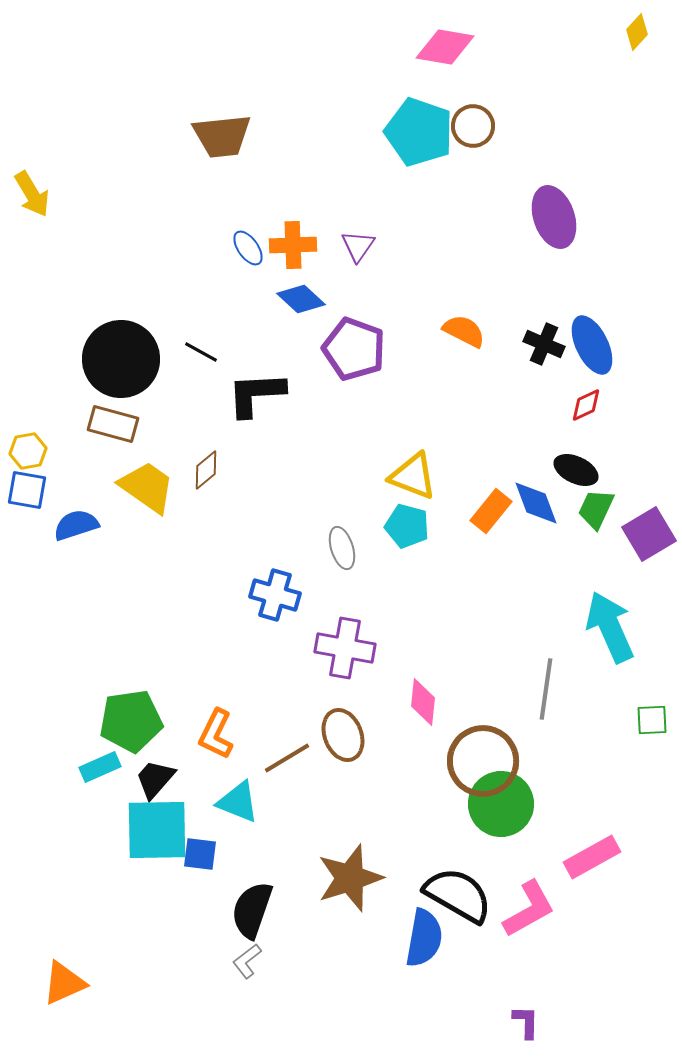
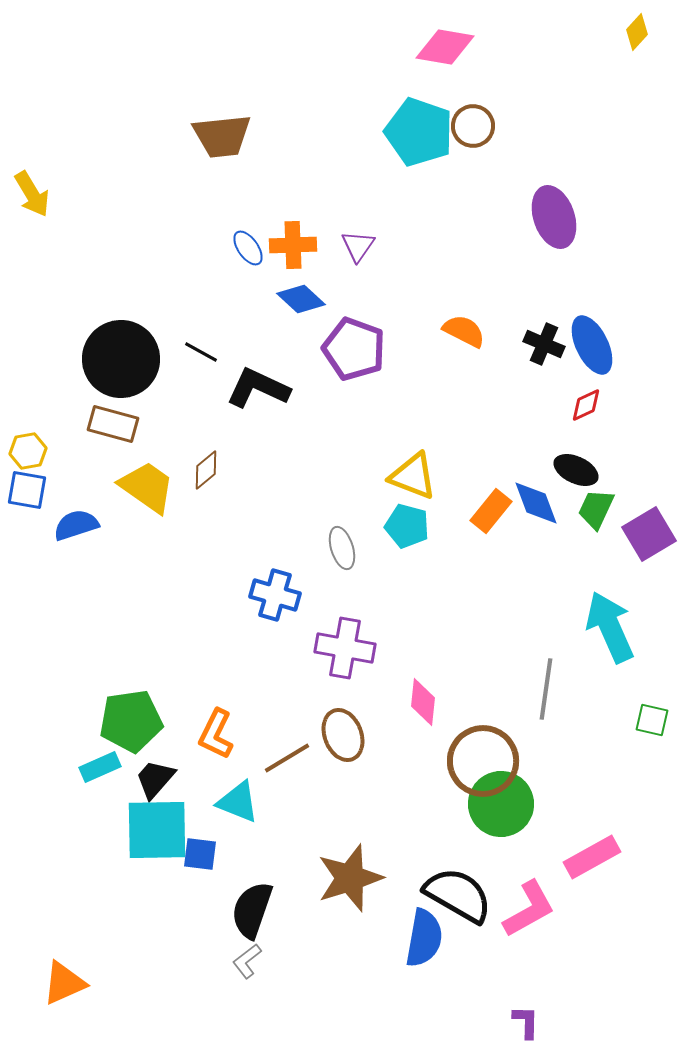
black L-shape at (256, 394): moved 2 px right, 6 px up; rotated 28 degrees clockwise
green square at (652, 720): rotated 16 degrees clockwise
